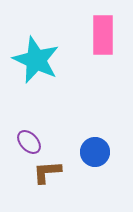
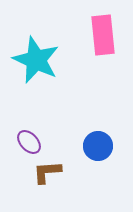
pink rectangle: rotated 6 degrees counterclockwise
blue circle: moved 3 px right, 6 px up
